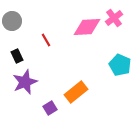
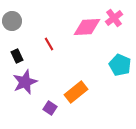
red line: moved 3 px right, 4 px down
purple square: rotated 24 degrees counterclockwise
